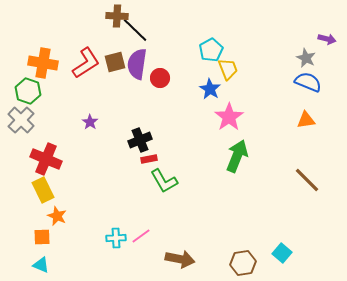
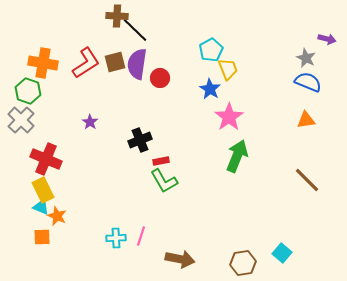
red rectangle: moved 12 px right, 2 px down
pink line: rotated 36 degrees counterclockwise
cyan triangle: moved 58 px up
